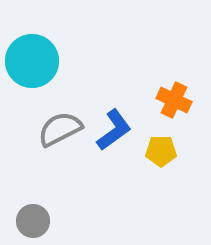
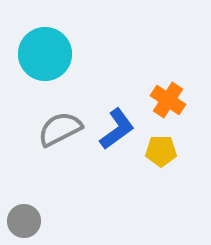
cyan circle: moved 13 px right, 7 px up
orange cross: moved 6 px left; rotated 8 degrees clockwise
blue L-shape: moved 3 px right, 1 px up
gray circle: moved 9 px left
